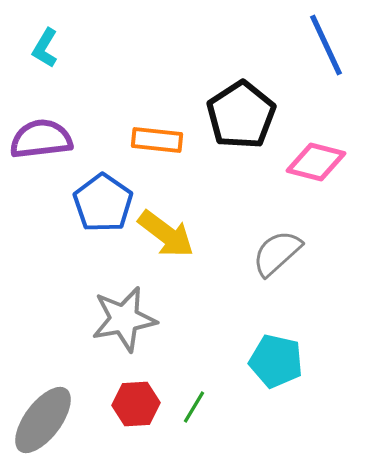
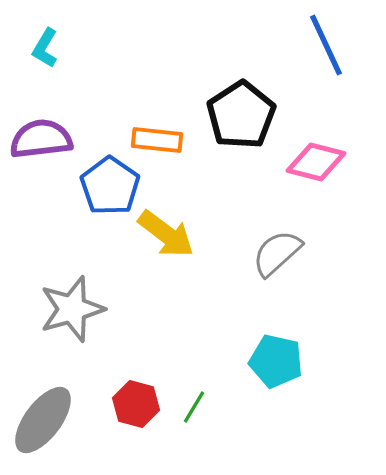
blue pentagon: moved 7 px right, 17 px up
gray star: moved 52 px left, 10 px up; rotated 6 degrees counterclockwise
red hexagon: rotated 18 degrees clockwise
